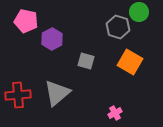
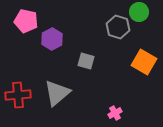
orange square: moved 14 px right
